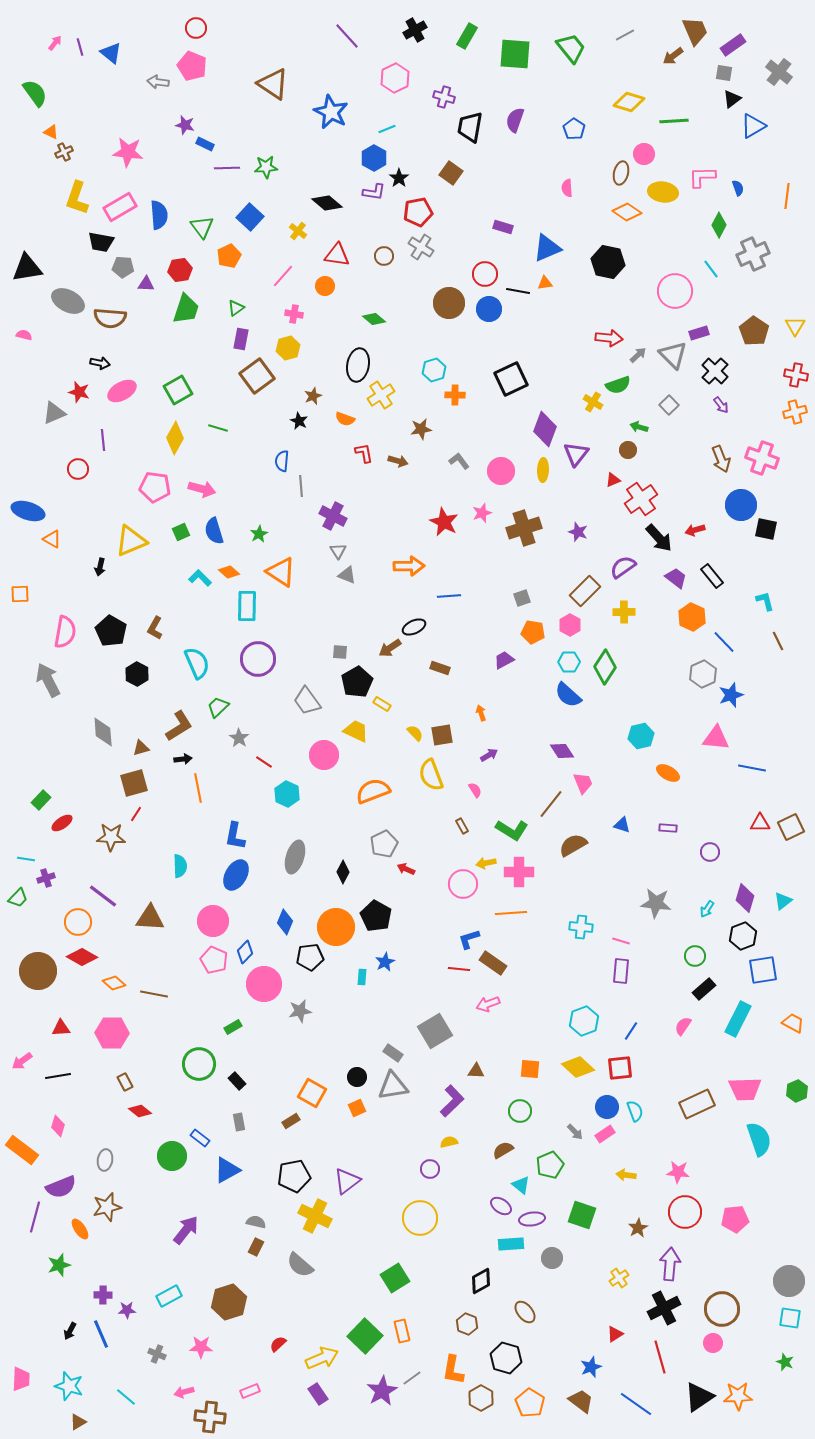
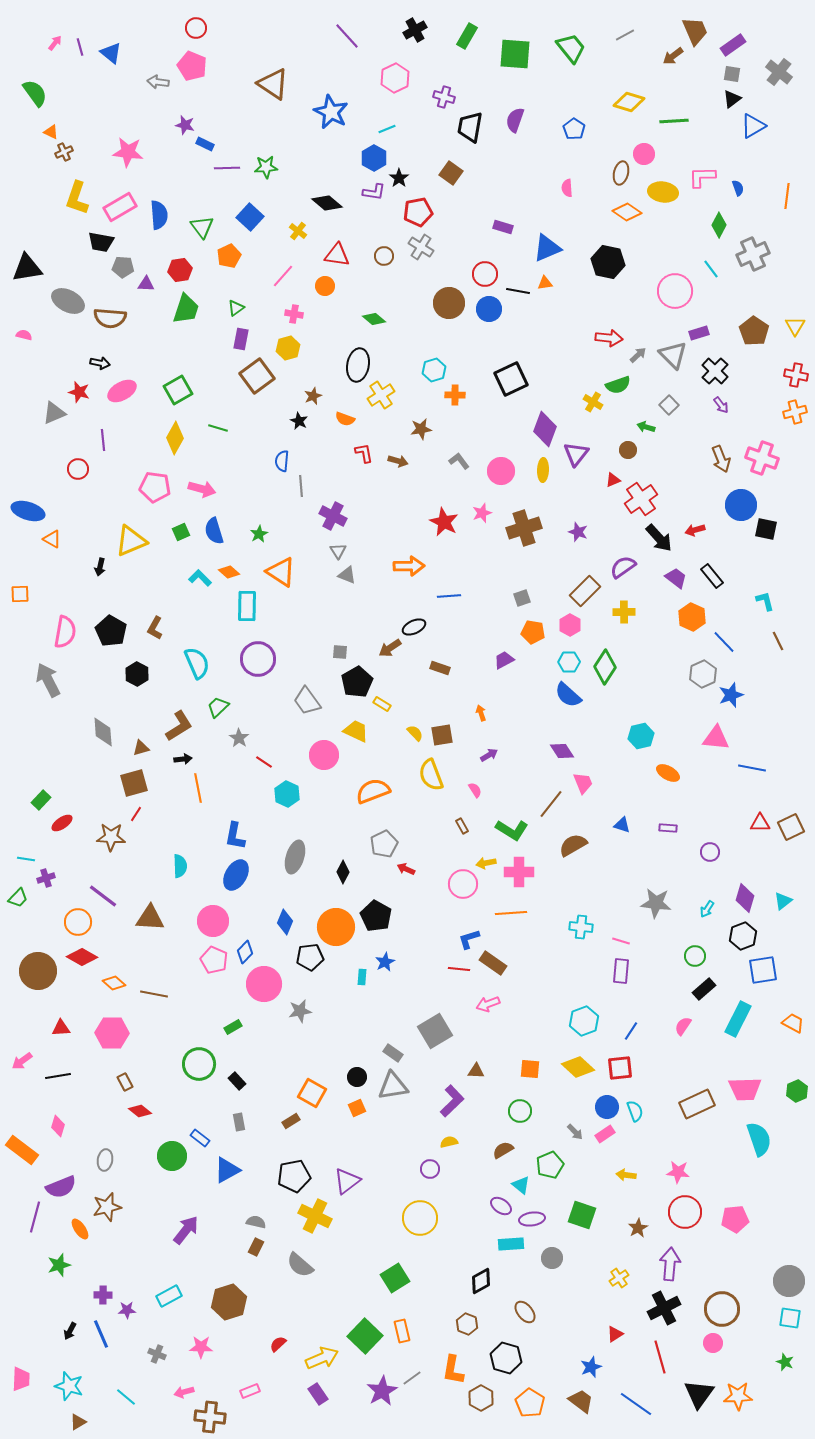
gray square at (724, 73): moved 8 px right, 1 px down
green arrow at (639, 427): moved 7 px right
black triangle at (699, 1397): moved 3 px up; rotated 20 degrees counterclockwise
